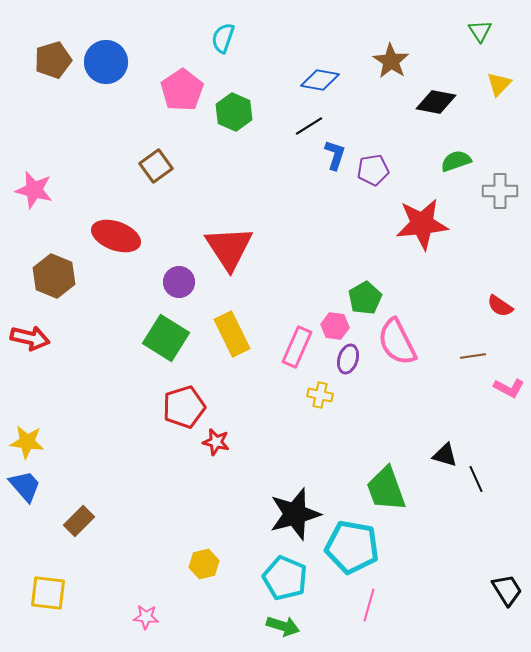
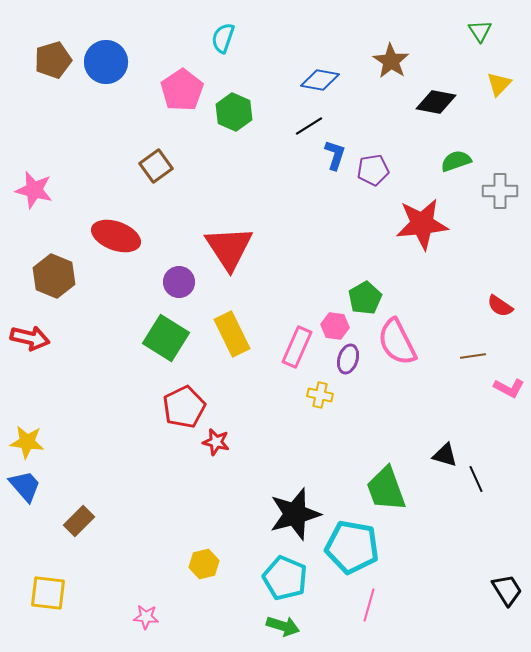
red pentagon at (184, 407): rotated 9 degrees counterclockwise
